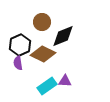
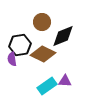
black hexagon: rotated 15 degrees clockwise
purple semicircle: moved 6 px left, 4 px up
